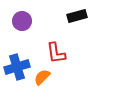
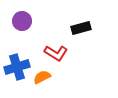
black rectangle: moved 4 px right, 12 px down
red L-shape: rotated 50 degrees counterclockwise
orange semicircle: rotated 18 degrees clockwise
